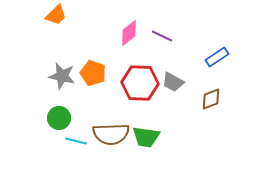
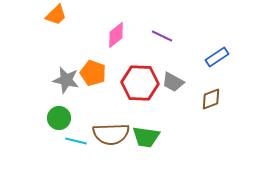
pink diamond: moved 13 px left, 2 px down
gray star: moved 4 px right, 4 px down
